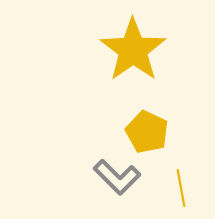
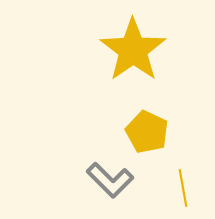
gray L-shape: moved 7 px left, 3 px down
yellow line: moved 2 px right
